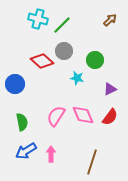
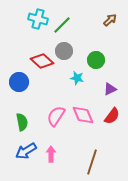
green circle: moved 1 px right
blue circle: moved 4 px right, 2 px up
red semicircle: moved 2 px right, 1 px up
